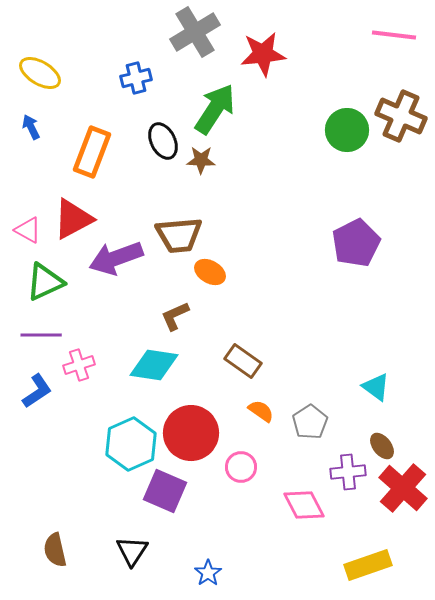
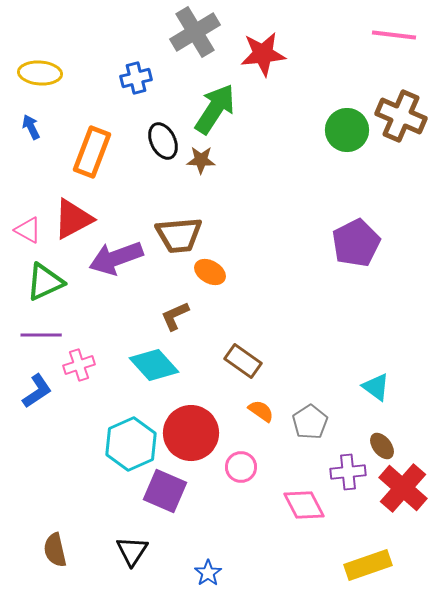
yellow ellipse: rotated 27 degrees counterclockwise
cyan diamond: rotated 39 degrees clockwise
